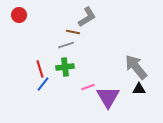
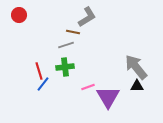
red line: moved 1 px left, 2 px down
black triangle: moved 2 px left, 3 px up
